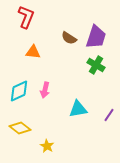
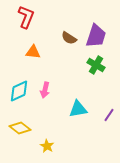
purple trapezoid: moved 1 px up
